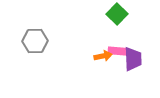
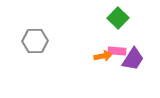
green square: moved 1 px right, 4 px down
purple trapezoid: rotated 35 degrees clockwise
